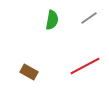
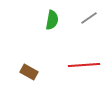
red line: moved 1 px left, 1 px up; rotated 24 degrees clockwise
